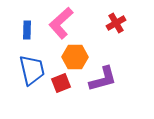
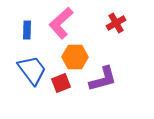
blue trapezoid: rotated 24 degrees counterclockwise
